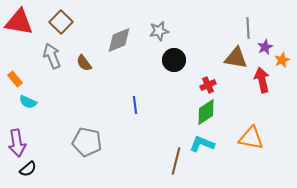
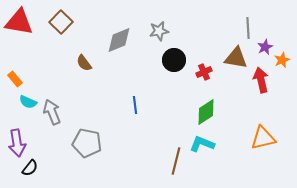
gray arrow: moved 56 px down
red arrow: moved 1 px left
red cross: moved 4 px left, 13 px up
orange triangle: moved 12 px right; rotated 24 degrees counterclockwise
gray pentagon: moved 1 px down
black semicircle: moved 2 px right, 1 px up; rotated 12 degrees counterclockwise
